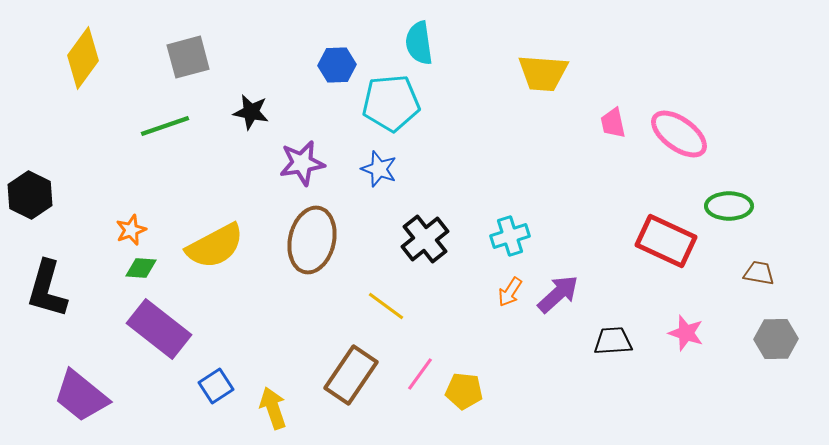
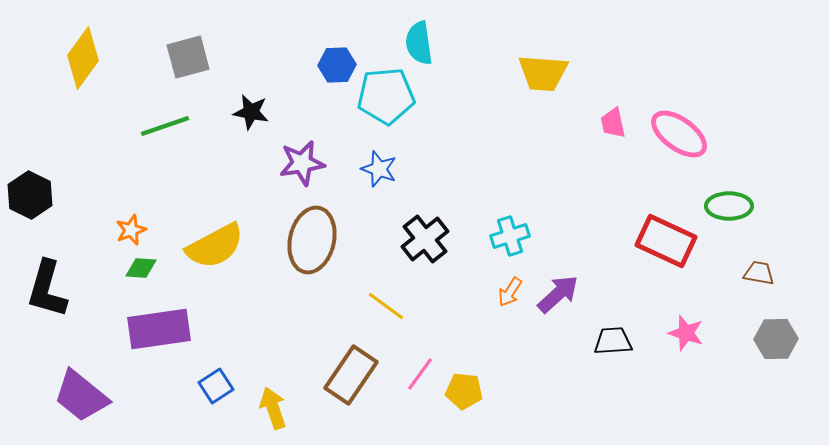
cyan pentagon: moved 5 px left, 7 px up
purple rectangle: rotated 46 degrees counterclockwise
